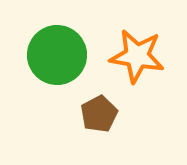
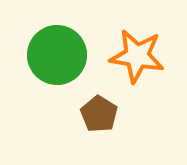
brown pentagon: rotated 12 degrees counterclockwise
